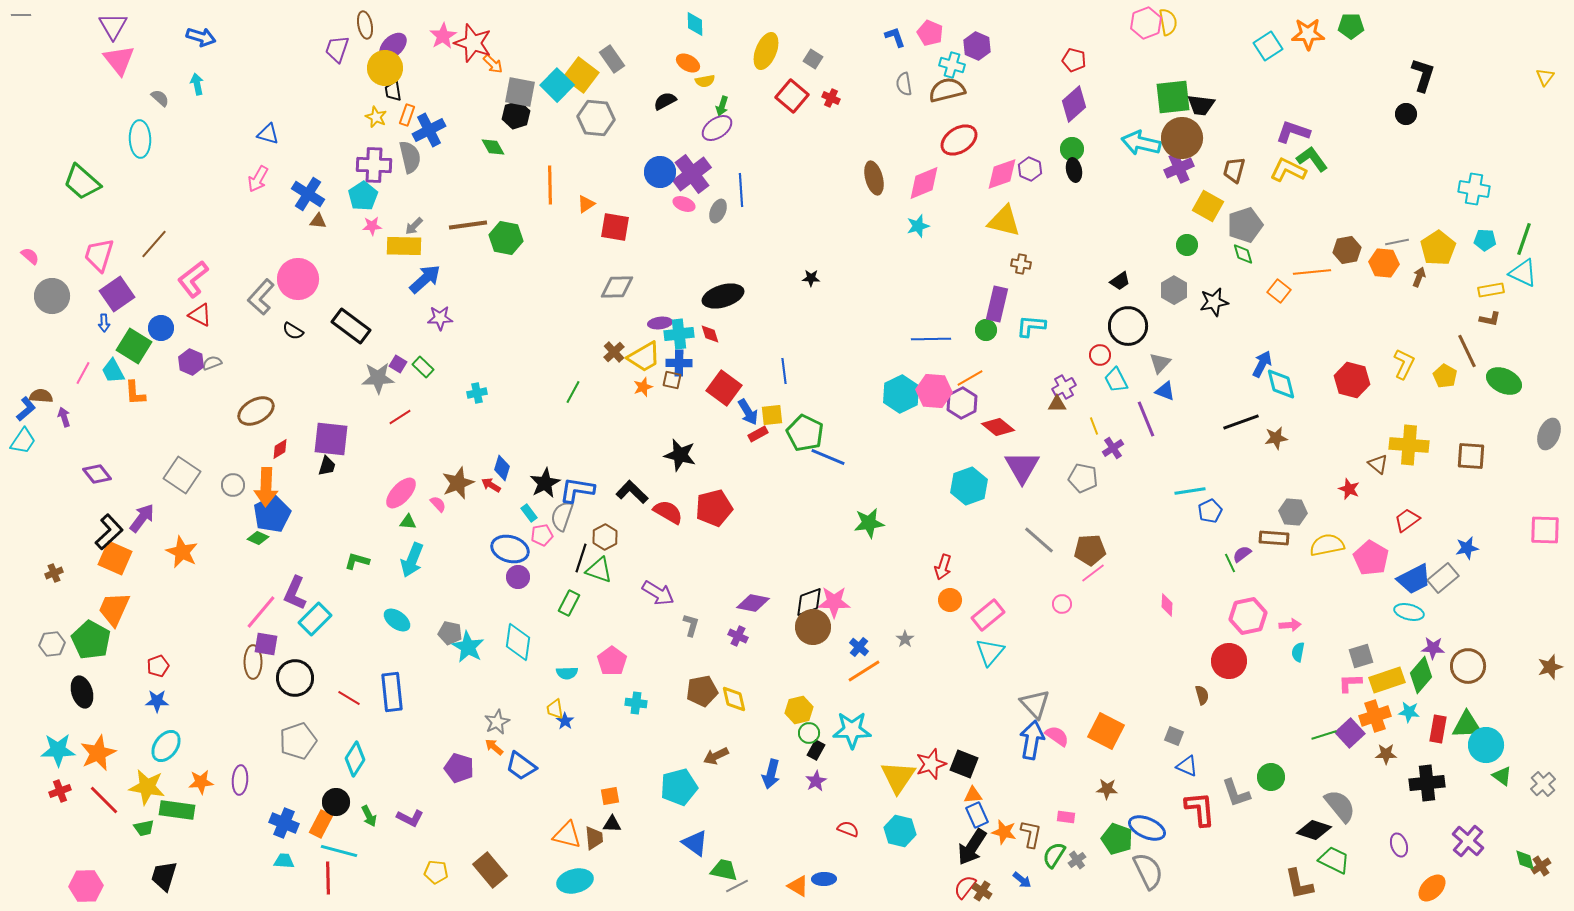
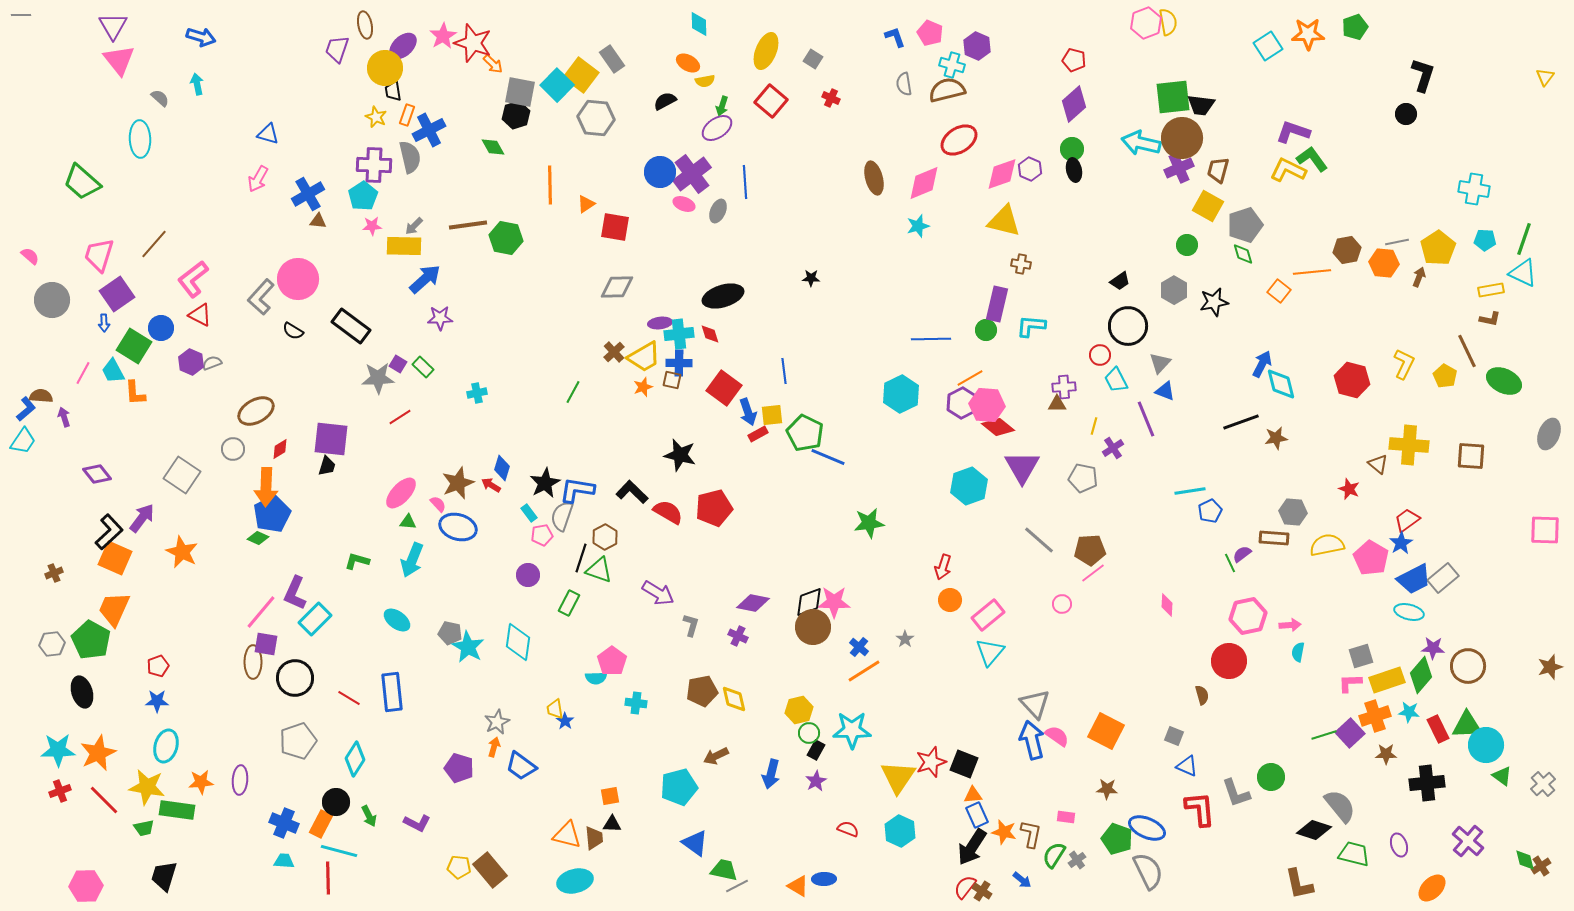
cyan diamond at (695, 24): moved 4 px right
green pentagon at (1351, 26): moved 4 px right, 1 px down; rotated 20 degrees counterclockwise
purple ellipse at (393, 46): moved 10 px right
red square at (792, 96): moved 21 px left, 5 px down
brown trapezoid at (1234, 170): moved 16 px left
blue line at (741, 190): moved 4 px right, 8 px up
blue cross at (308, 194): rotated 28 degrees clockwise
gray circle at (52, 296): moved 4 px down
purple cross at (1064, 387): rotated 25 degrees clockwise
pink hexagon at (934, 391): moved 53 px right, 14 px down
blue arrow at (748, 412): rotated 12 degrees clockwise
yellow line at (1094, 426): rotated 36 degrees clockwise
gray circle at (233, 485): moved 36 px up
blue star at (1467, 548): moved 66 px left, 5 px up; rotated 20 degrees counterclockwise
blue ellipse at (510, 549): moved 52 px left, 22 px up
purple circle at (518, 577): moved 10 px right, 2 px up
cyan semicircle at (567, 673): moved 29 px right, 5 px down
red rectangle at (1438, 729): rotated 36 degrees counterclockwise
blue arrow at (1032, 740): rotated 24 degrees counterclockwise
cyan ellipse at (166, 746): rotated 20 degrees counterclockwise
orange arrow at (494, 747): rotated 66 degrees clockwise
red star at (931, 764): moved 2 px up
purple L-shape at (410, 818): moved 7 px right, 5 px down
cyan hexagon at (900, 831): rotated 12 degrees clockwise
green trapezoid at (1334, 860): moved 20 px right, 6 px up; rotated 12 degrees counterclockwise
yellow pentagon at (436, 872): moved 23 px right, 5 px up
